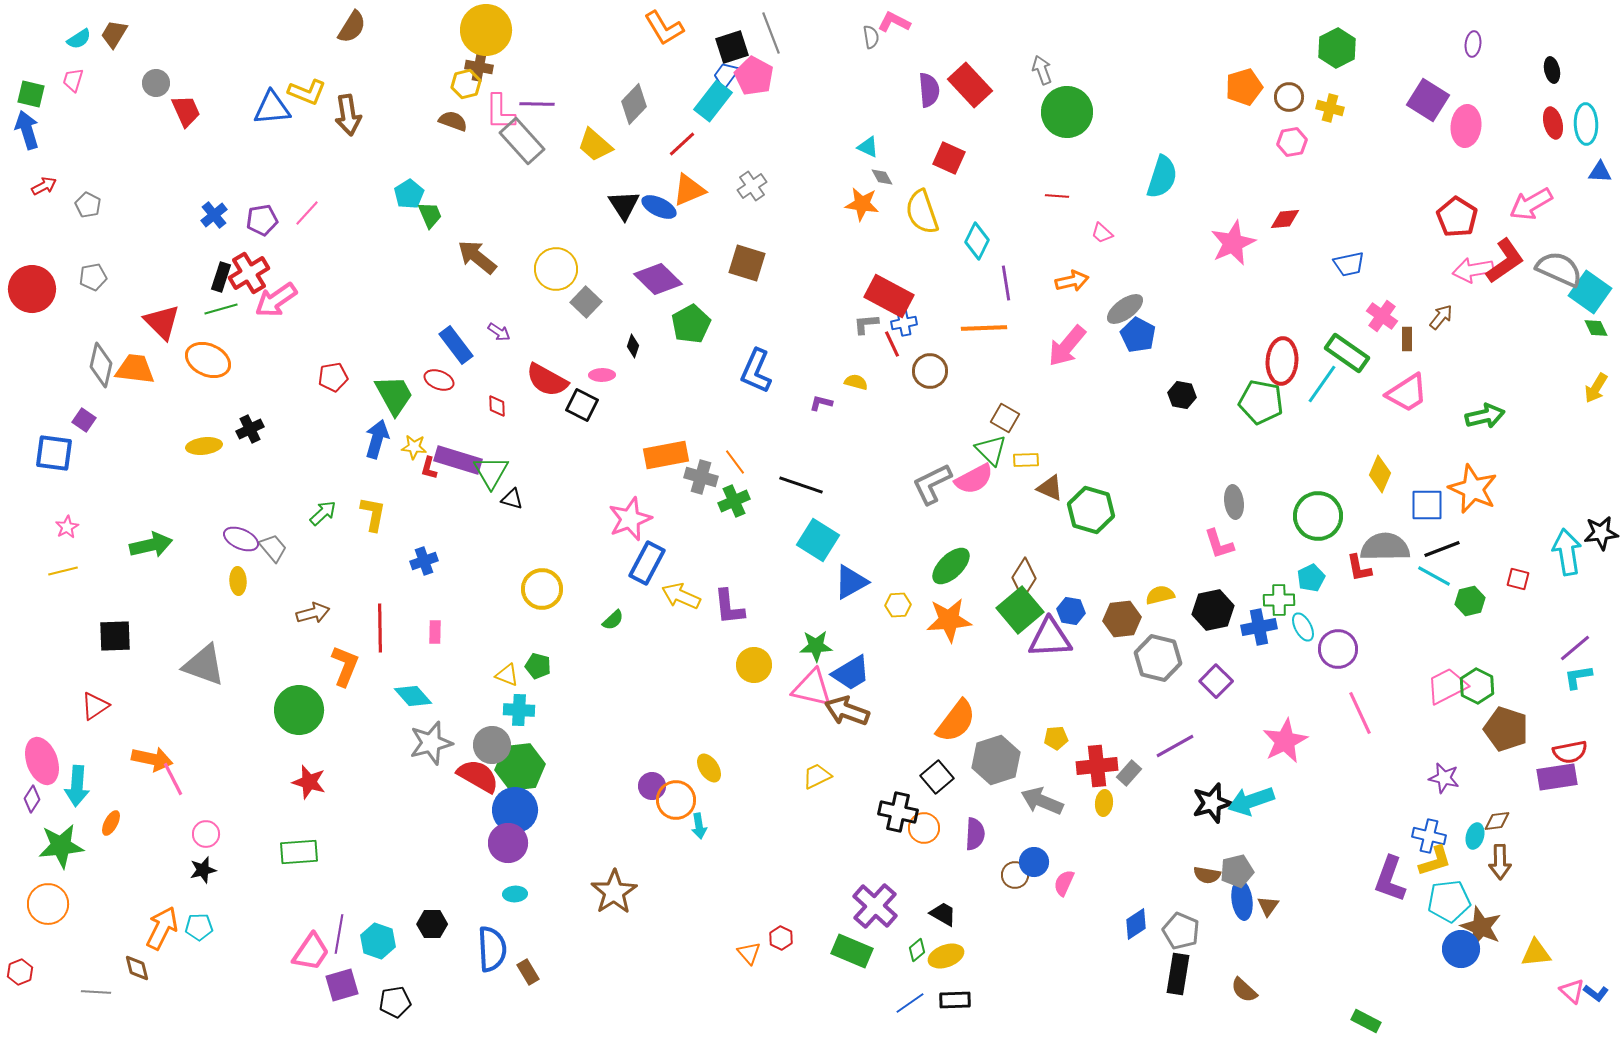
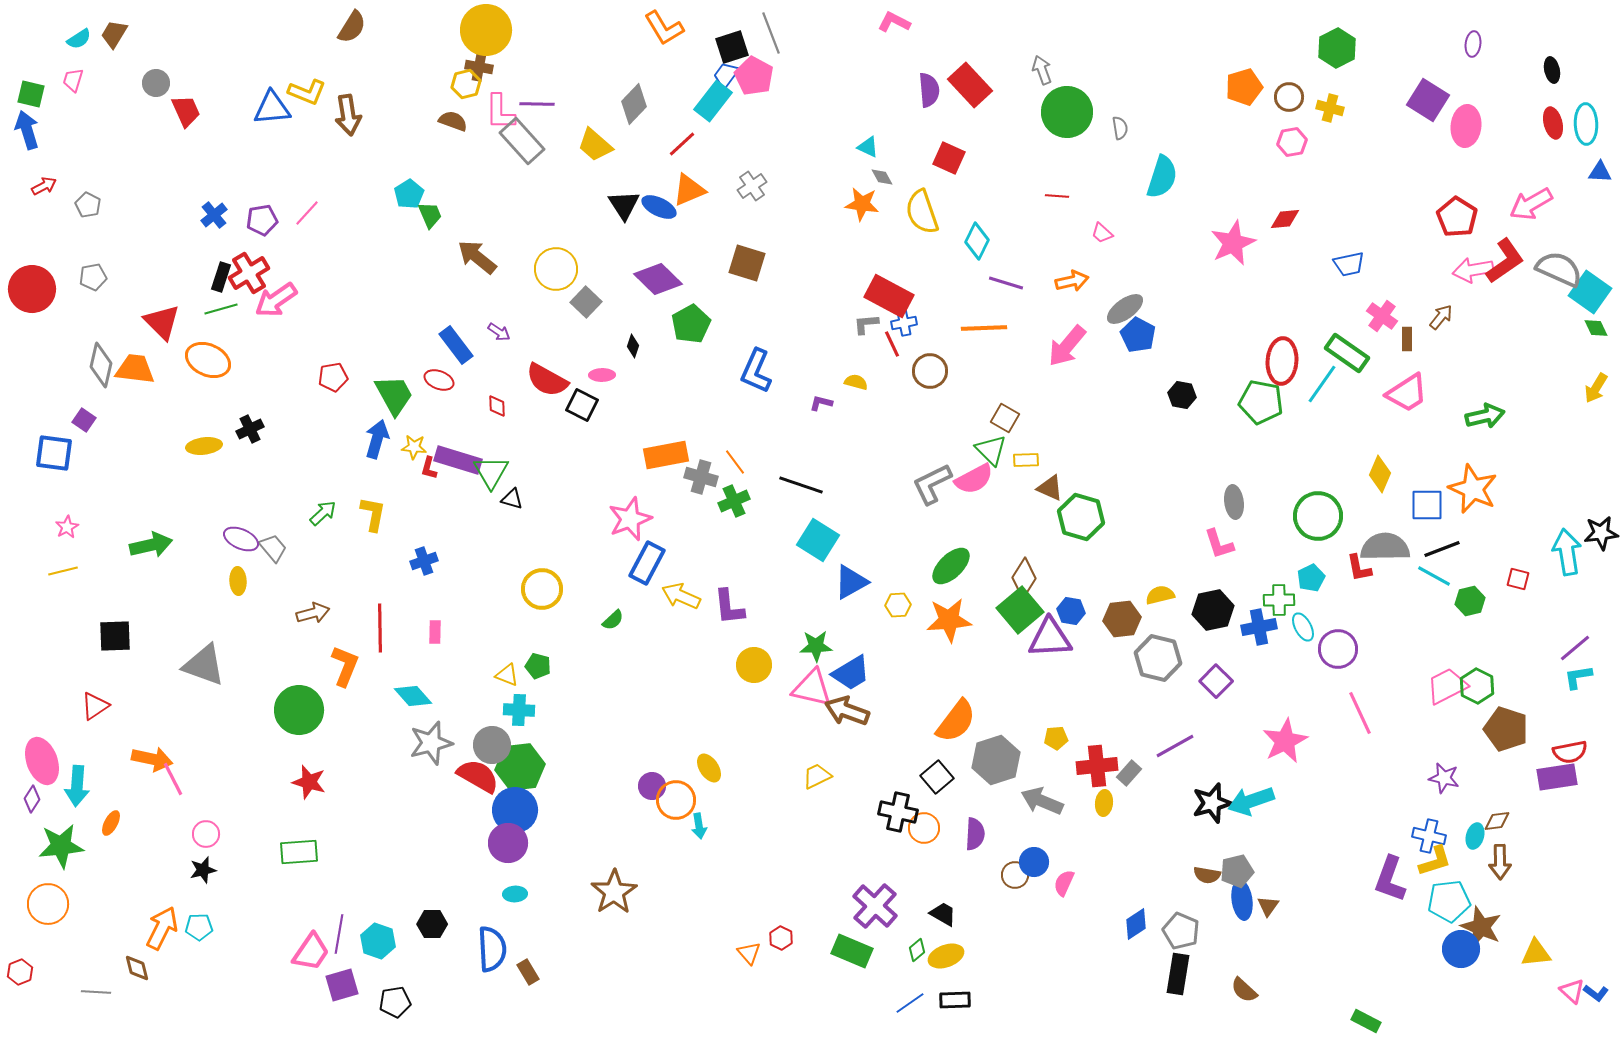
gray semicircle at (871, 37): moved 249 px right, 91 px down
purple line at (1006, 283): rotated 64 degrees counterclockwise
green hexagon at (1091, 510): moved 10 px left, 7 px down
